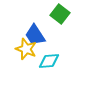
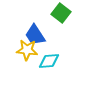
green square: moved 1 px right, 1 px up
yellow star: moved 1 px right, 1 px down; rotated 15 degrees counterclockwise
